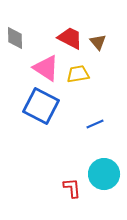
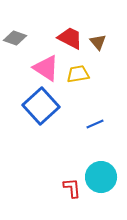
gray diamond: rotated 70 degrees counterclockwise
blue square: rotated 21 degrees clockwise
cyan circle: moved 3 px left, 3 px down
